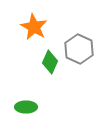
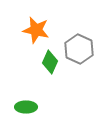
orange star: moved 2 px right, 3 px down; rotated 16 degrees counterclockwise
